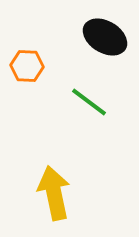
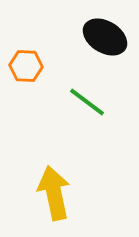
orange hexagon: moved 1 px left
green line: moved 2 px left
